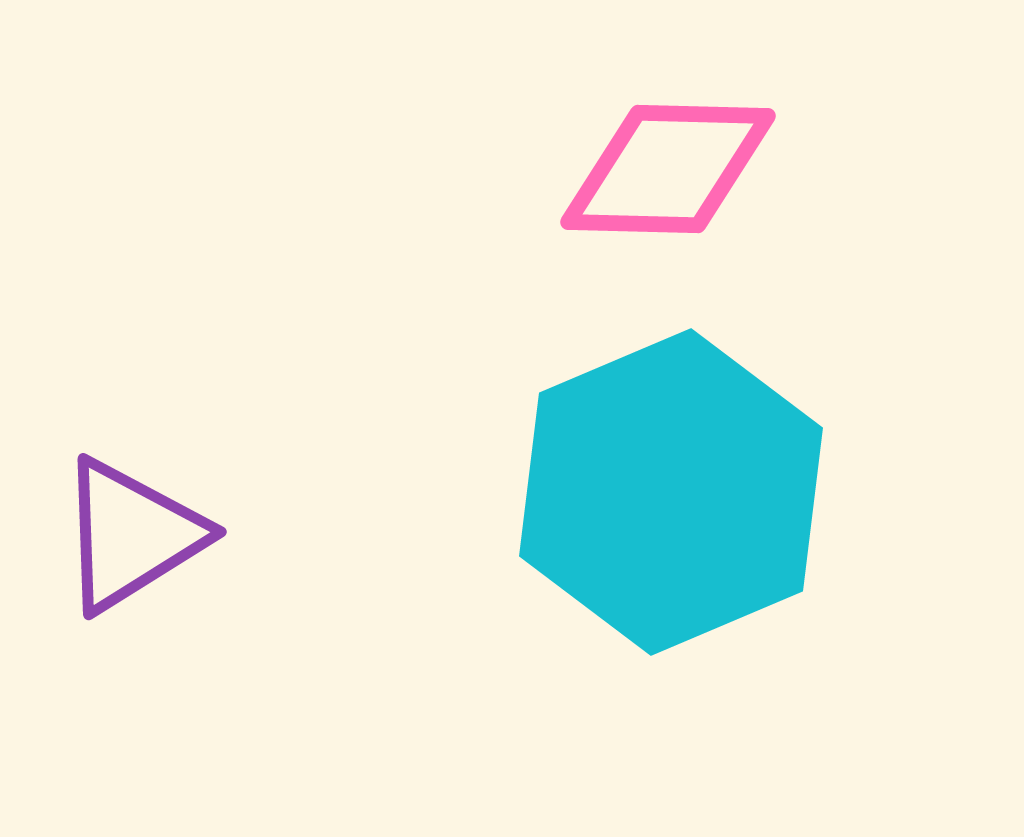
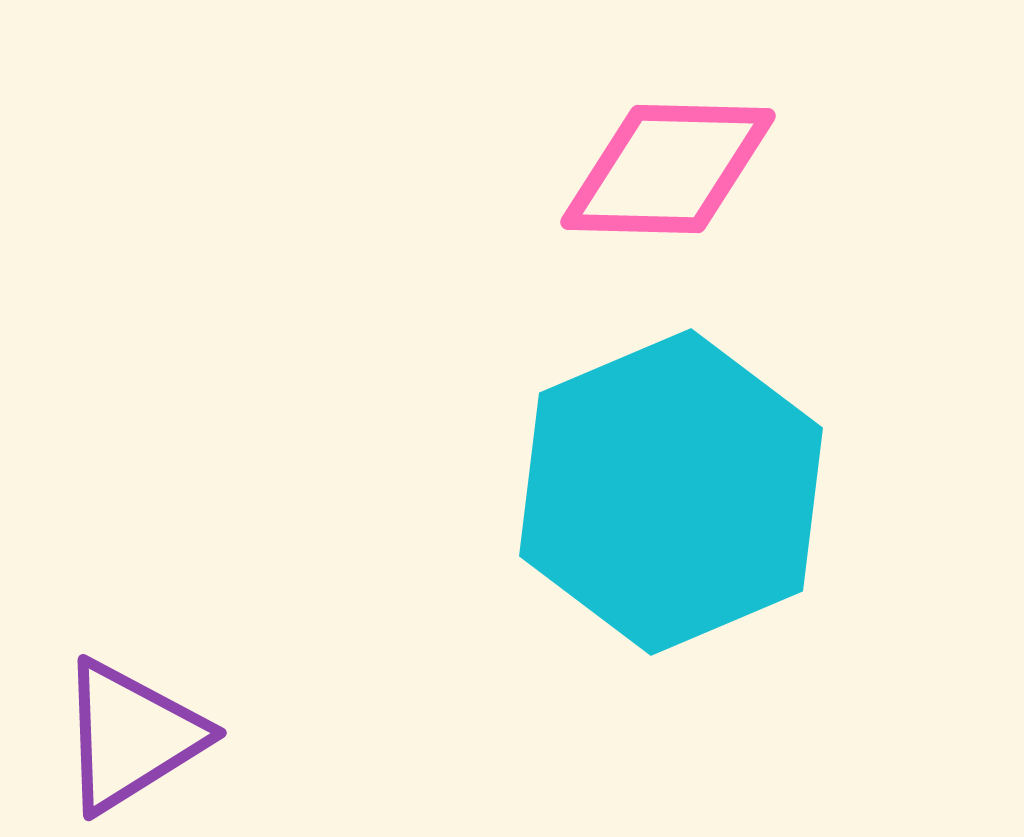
purple triangle: moved 201 px down
